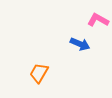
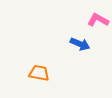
orange trapezoid: rotated 70 degrees clockwise
